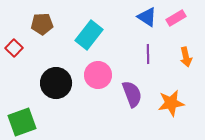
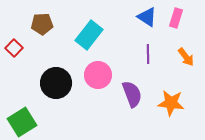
pink rectangle: rotated 42 degrees counterclockwise
orange arrow: rotated 24 degrees counterclockwise
orange star: rotated 16 degrees clockwise
green square: rotated 12 degrees counterclockwise
